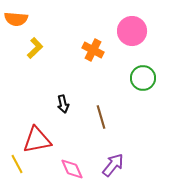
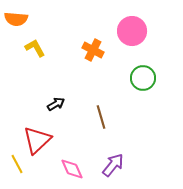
yellow L-shape: rotated 75 degrees counterclockwise
black arrow: moved 7 px left; rotated 108 degrees counterclockwise
red triangle: rotated 32 degrees counterclockwise
